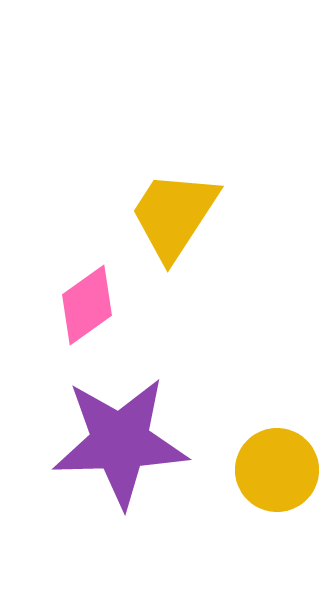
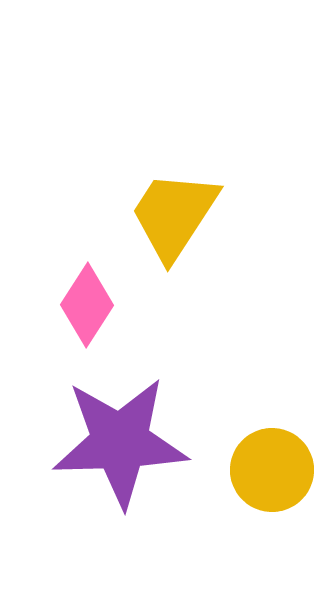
pink diamond: rotated 22 degrees counterclockwise
yellow circle: moved 5 px left
